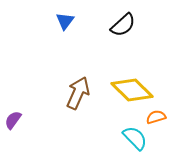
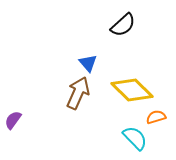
blue triangle: moved 23 px right, 42 px down; rotated 18 degrees counterclockwise
